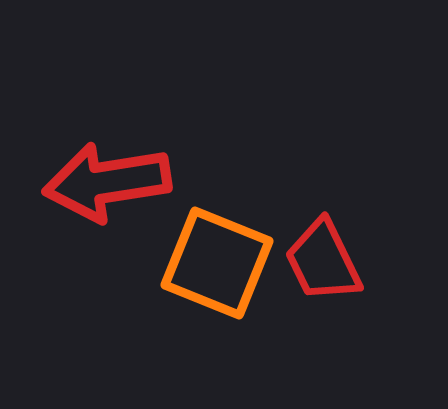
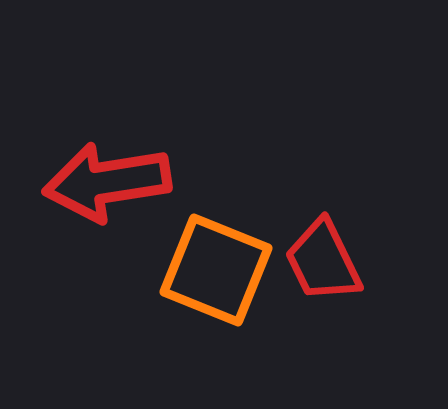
orange square: moved 1 px left, 7 px down
